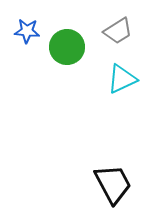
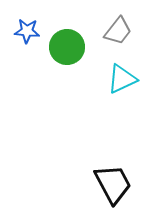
gray trapezoid: rotated 20 degrees counterclockwise
